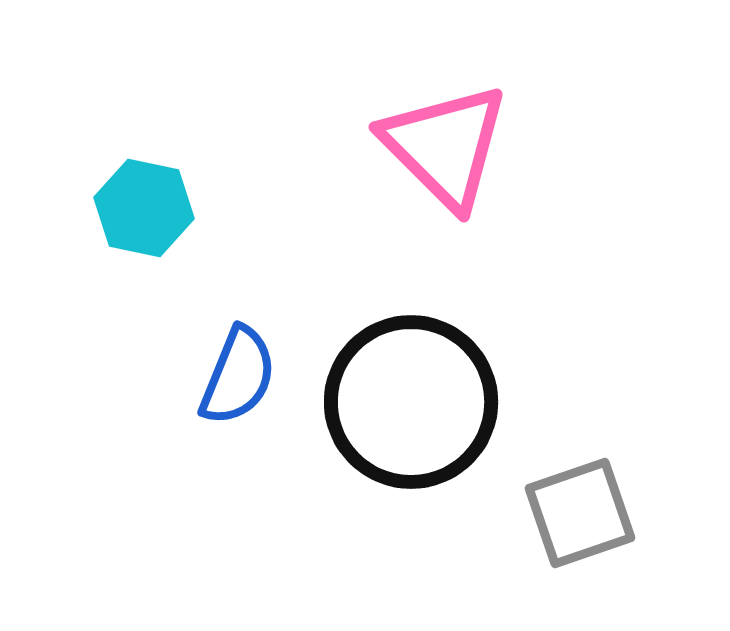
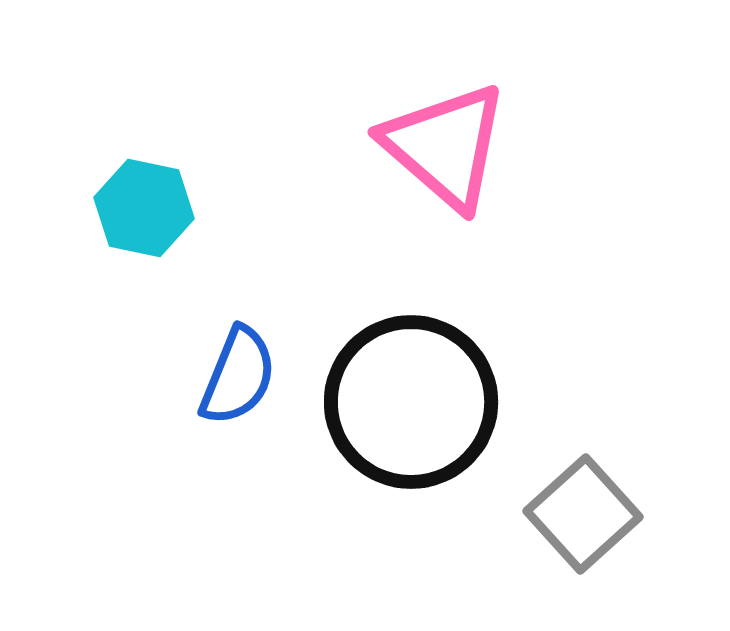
pink triangle: rotated 4 degrees counterclockwise
gray square: moved 3 px right, 1 px down; rotated 23 degrees counterclockwise
